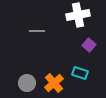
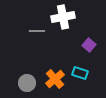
white cross: moved 15 px left, 2 px down
orange cross: moved 1 px right, 4 px up
